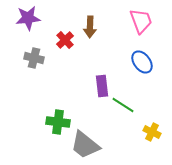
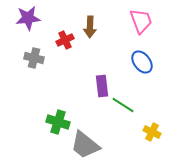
red cross: rotated 18 degrees clockwise
green cross: rotated 10 degrees clockwise
